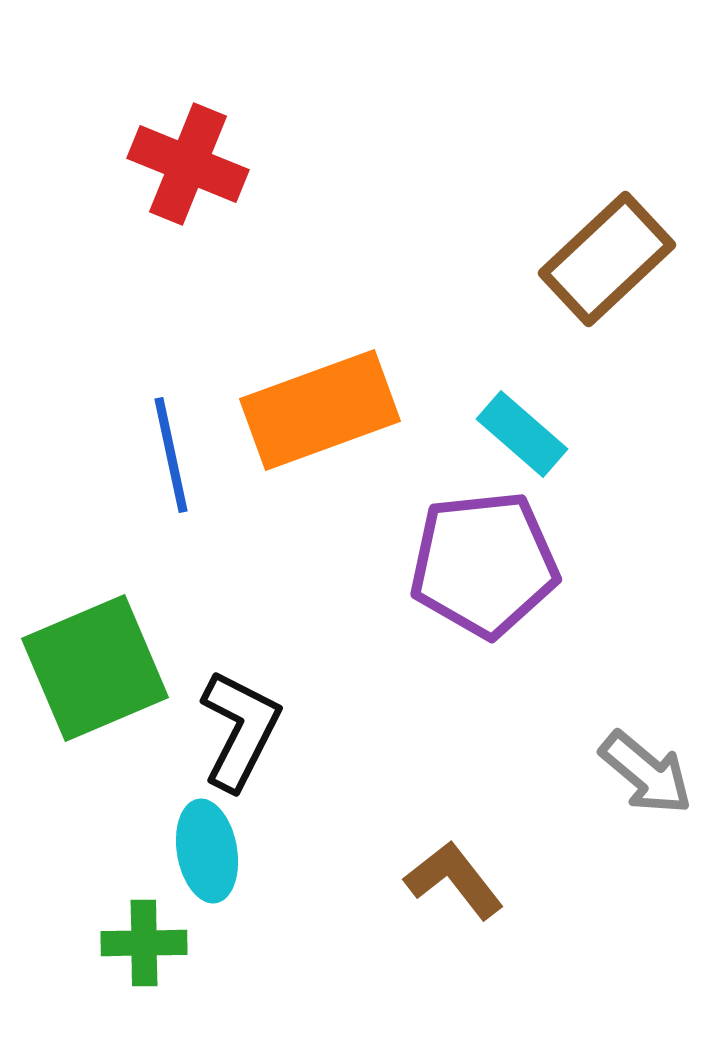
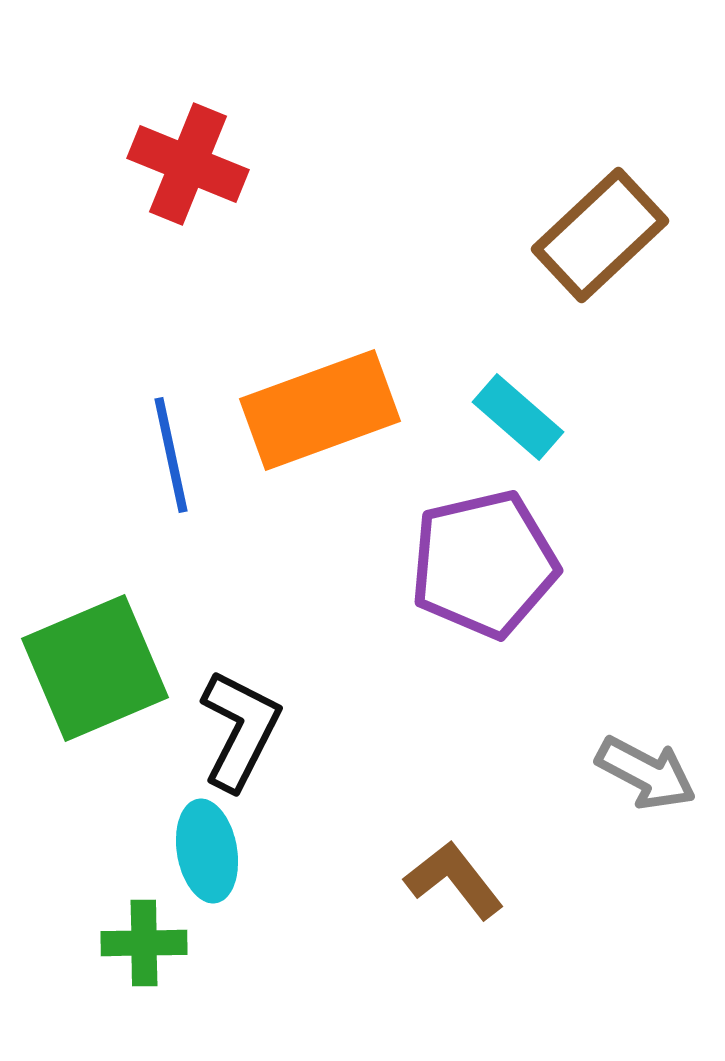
brown rectangle: moved 7 px left, 24 px up
cyan rectangle: moved 4 px left, 17 px up
purple pentagon: rotated 7 degrees counterclockwise
gray arrow: rotated 12 degrees counterclockwise
